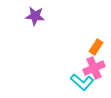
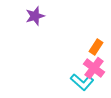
purple star: rotated 24 degrees counterclockwise
pink cross: rotated 30 degrees counterclockwise
